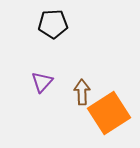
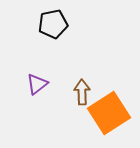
black pentagon: rotated 8 degrees counterclockwise
purple triangle: moved 5 px left, 2 px down; rotated 10 degrees clockwise
